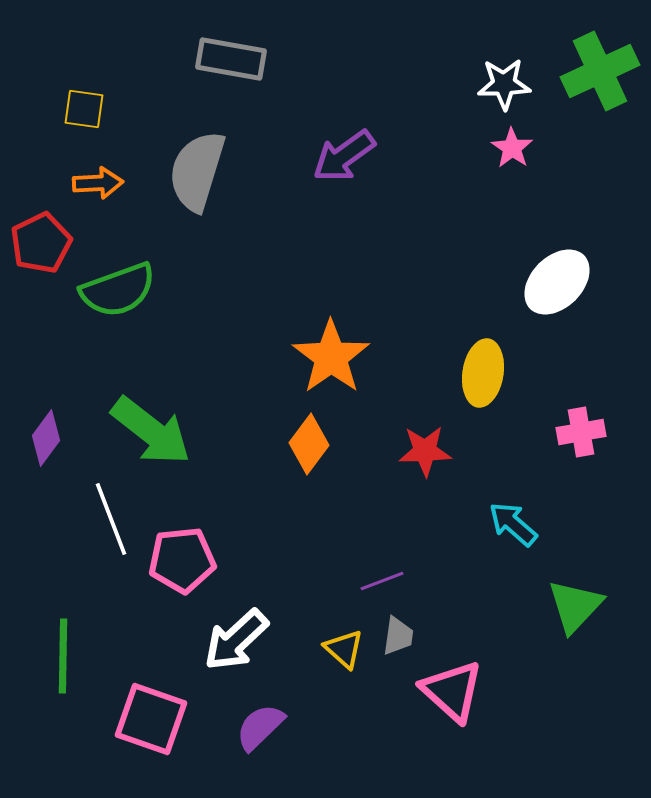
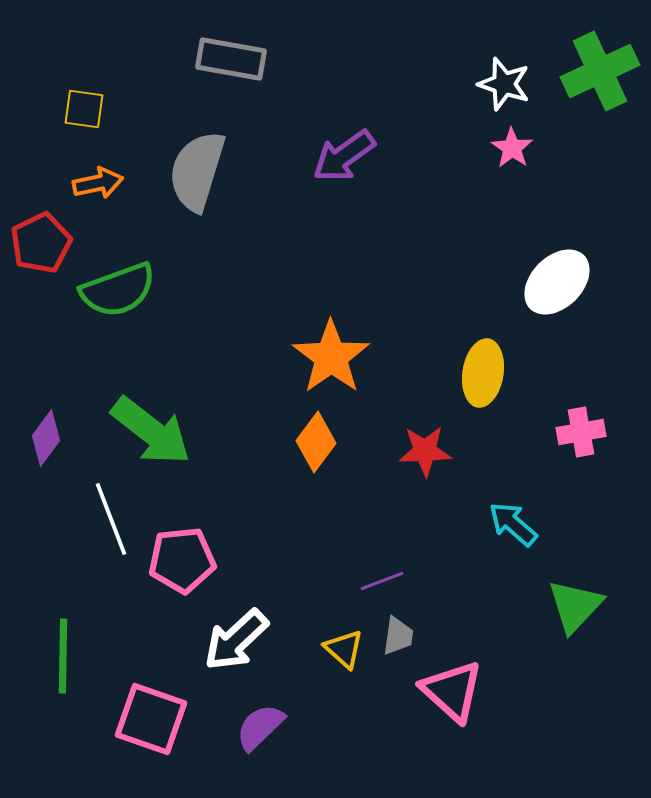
white star: rotated 20 degrees clockwise
orange arrow: rotated 9 degrees counterclockwise
orange diamond: moved 7 px right, 2 px up
